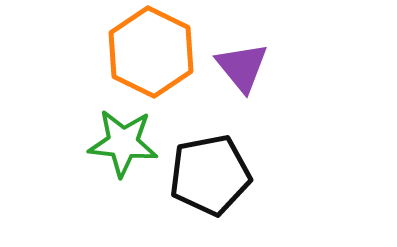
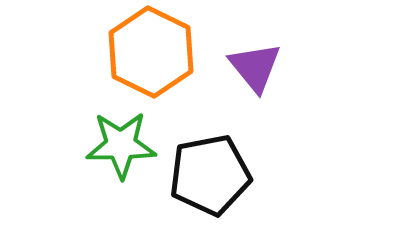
purple triangle: moved 13 px right
green star: moved 2 px left, 2 px down; rotated 6 degrees counterclockwise
